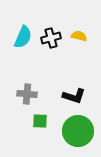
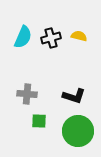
green square: moved 1 px left
